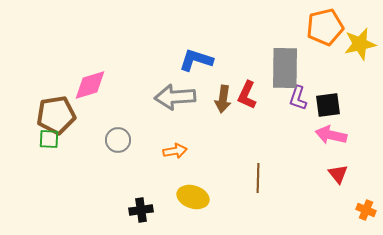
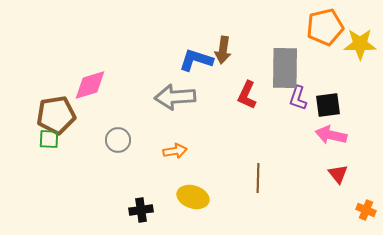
yellow star: rotated 12 degrees clockwise
brown arrow: moved 49 px up
